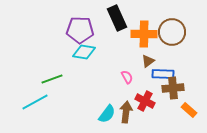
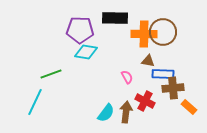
black rectangle: moved 2 px left; rotated 65 degrees counterclockwise
brown circle: moved 9 px left
cyan diamond: moved 2 px right
brown triangle: rotated 48 degrees clockwise
green line: moved 1 px left, 5 px up
cyan line: rotated 36 degrees counterclockwise
orange rectangle: moved 3 px up
cyan semicircle: moved 1 px left, 1 px up
